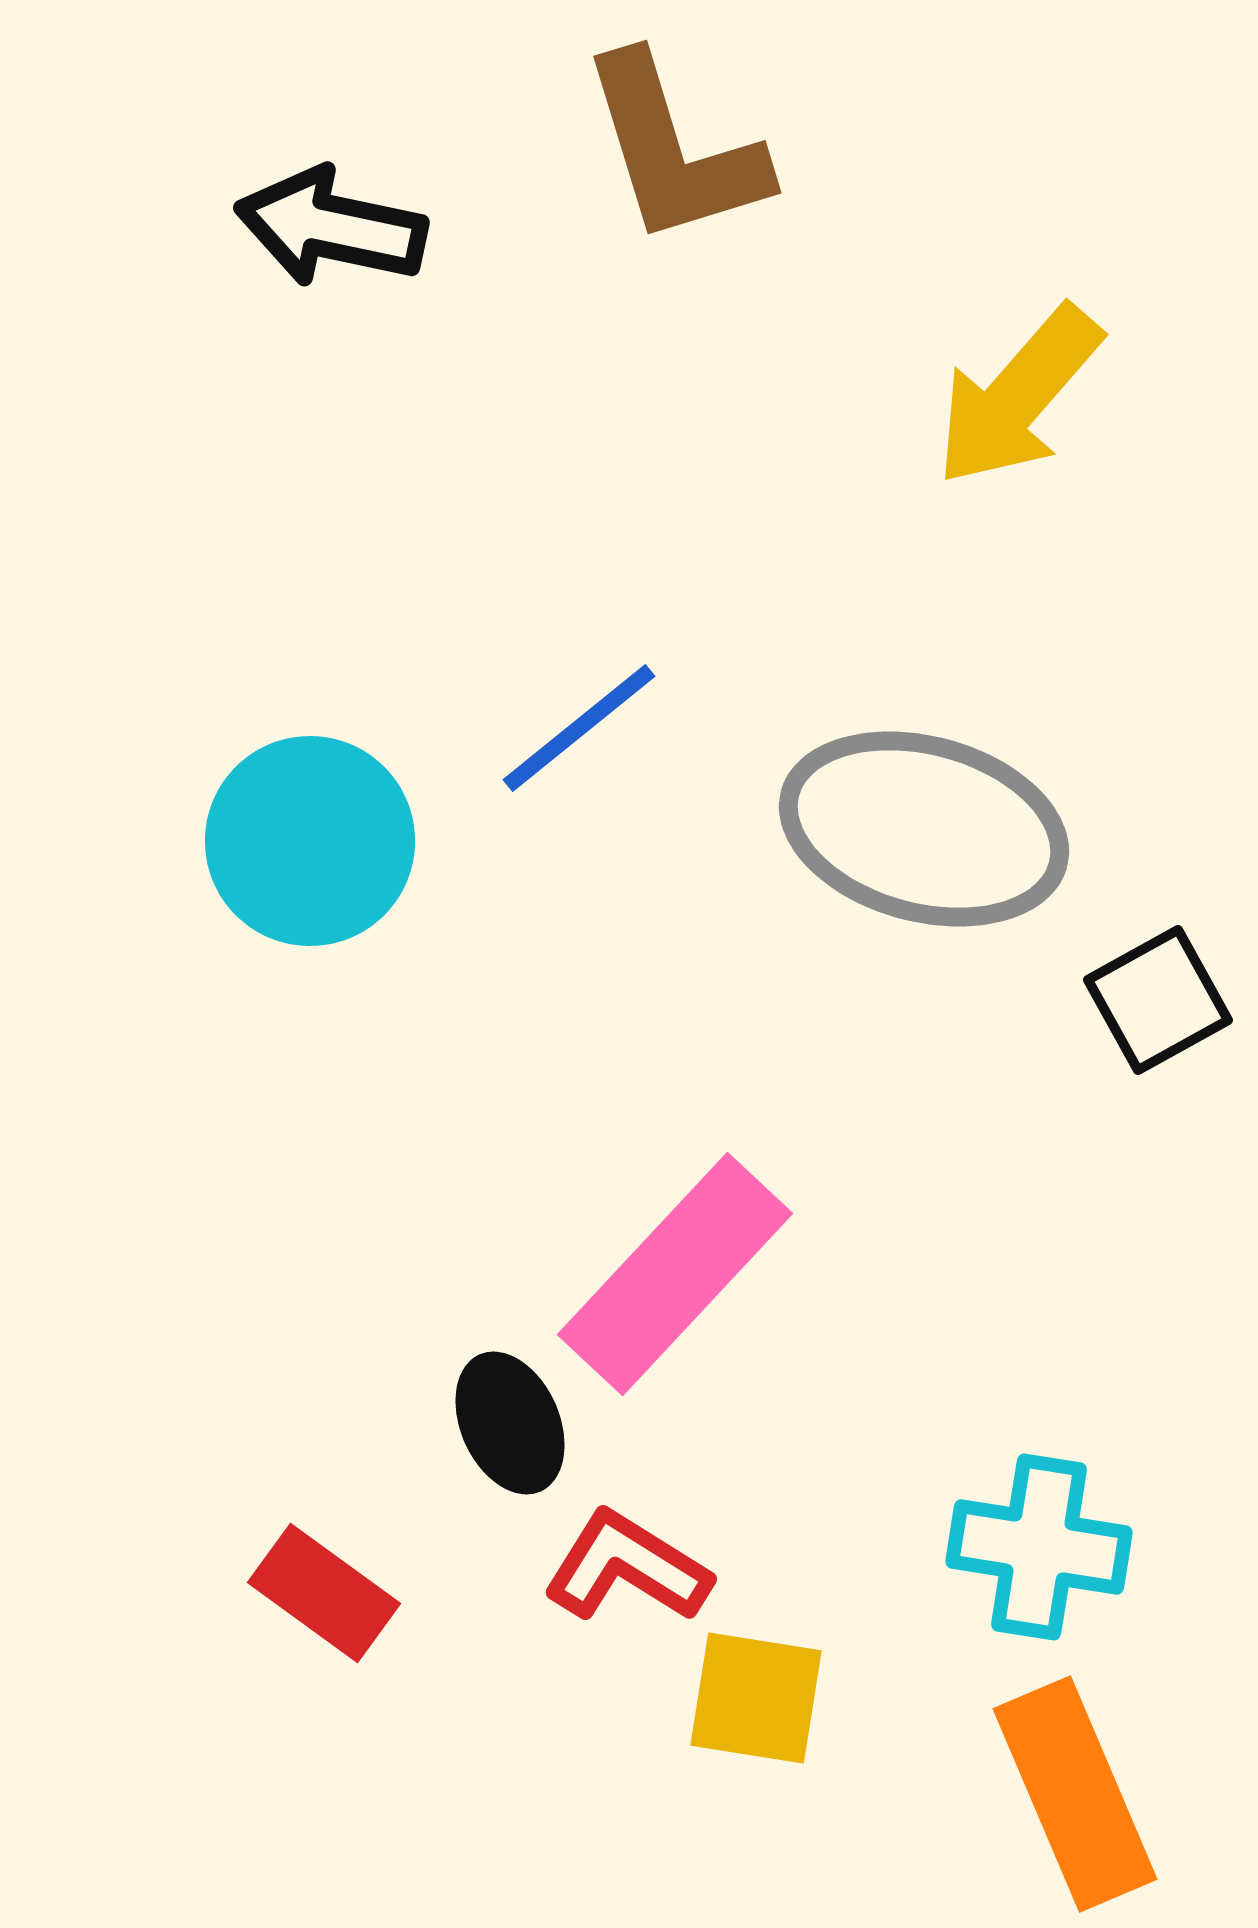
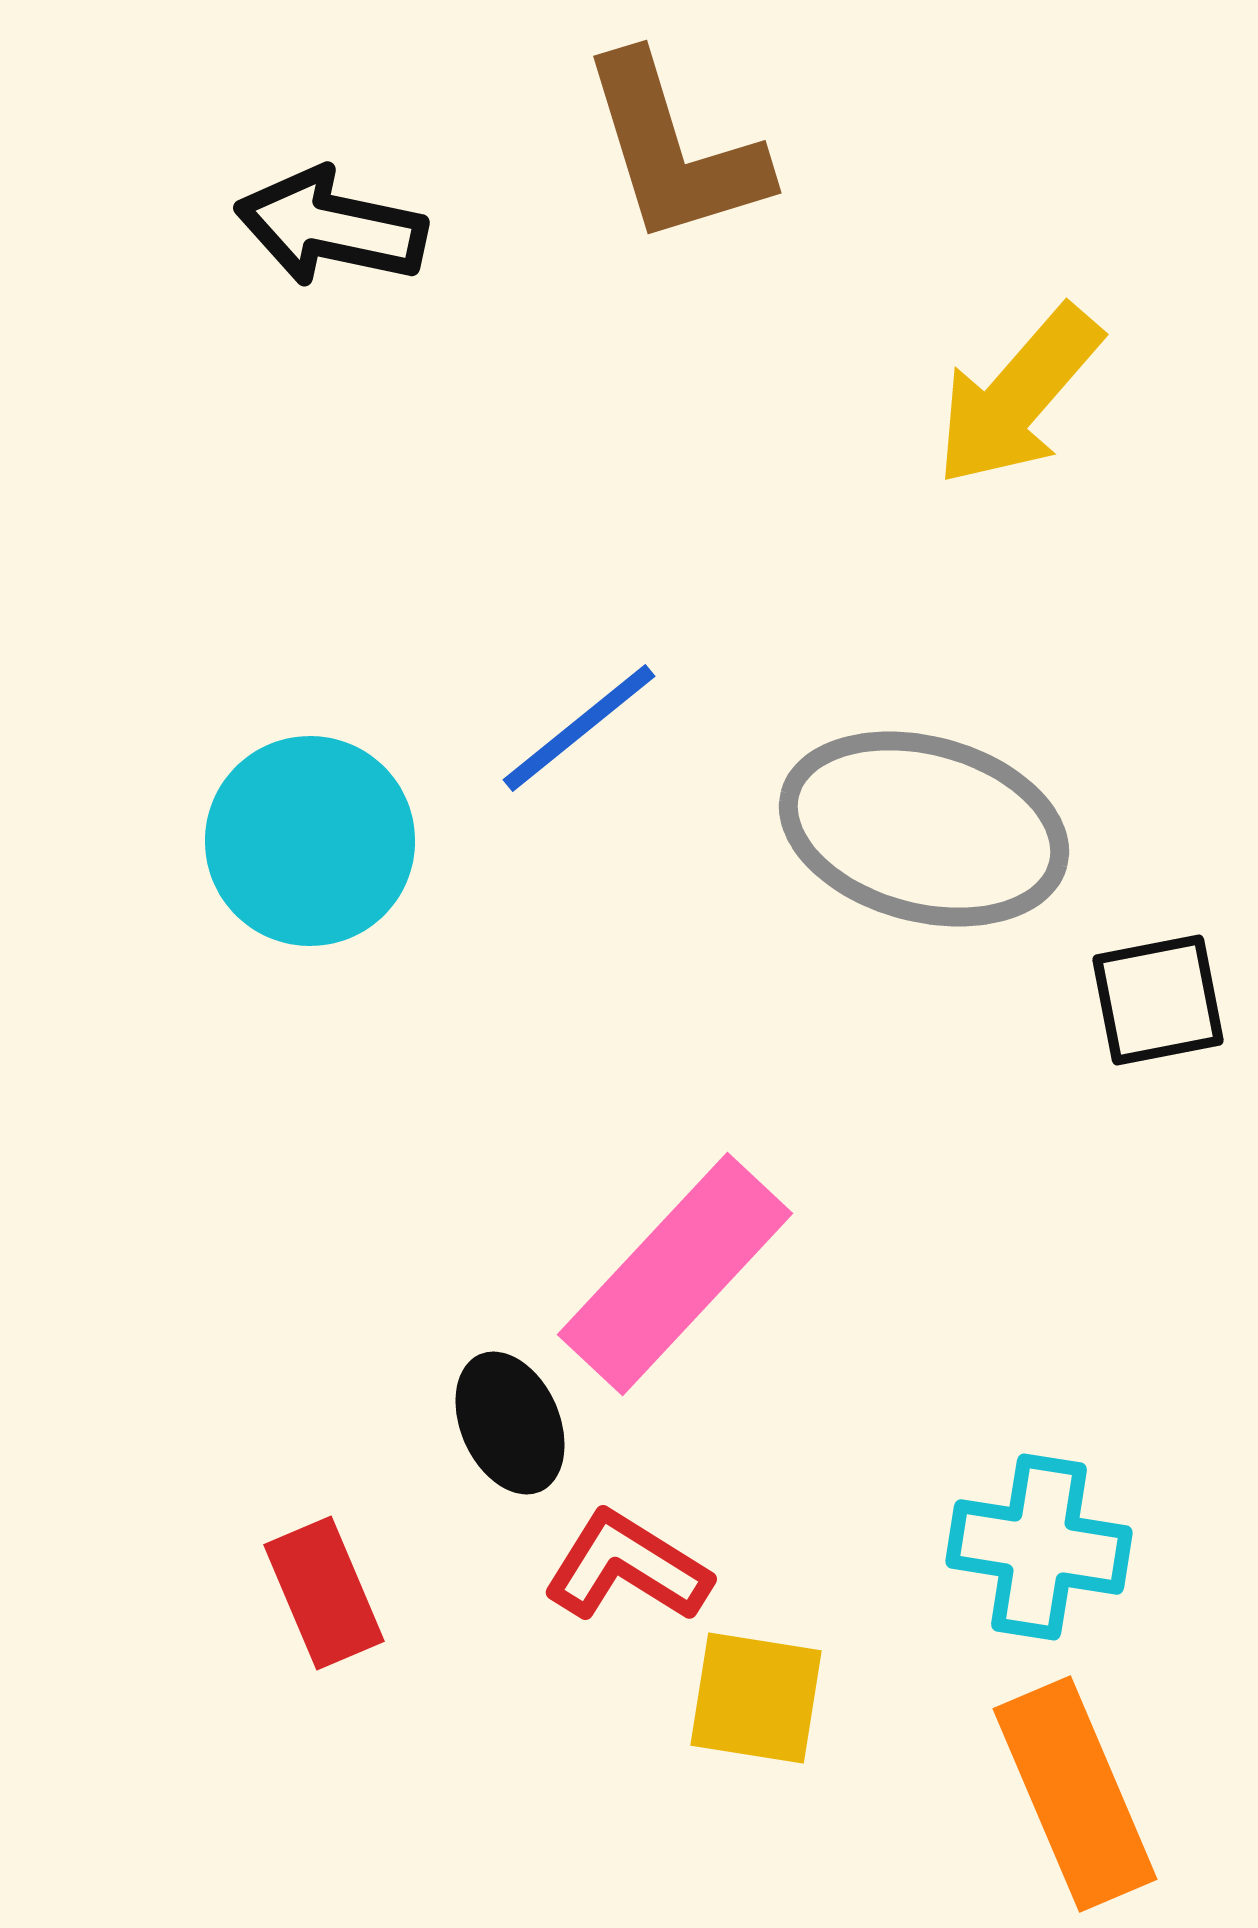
black square: rotated 18 degrees clockwise
red rectangle: rotated 31 degrees clockwise
